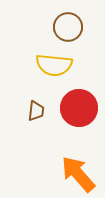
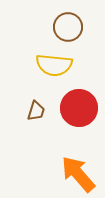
brown trapezoid: rotated 10 degrees clockwise
